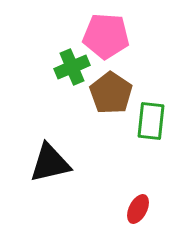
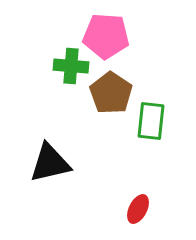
green cross: moved 1 px left, 1 px up; rotated 28 degrees clockwise
